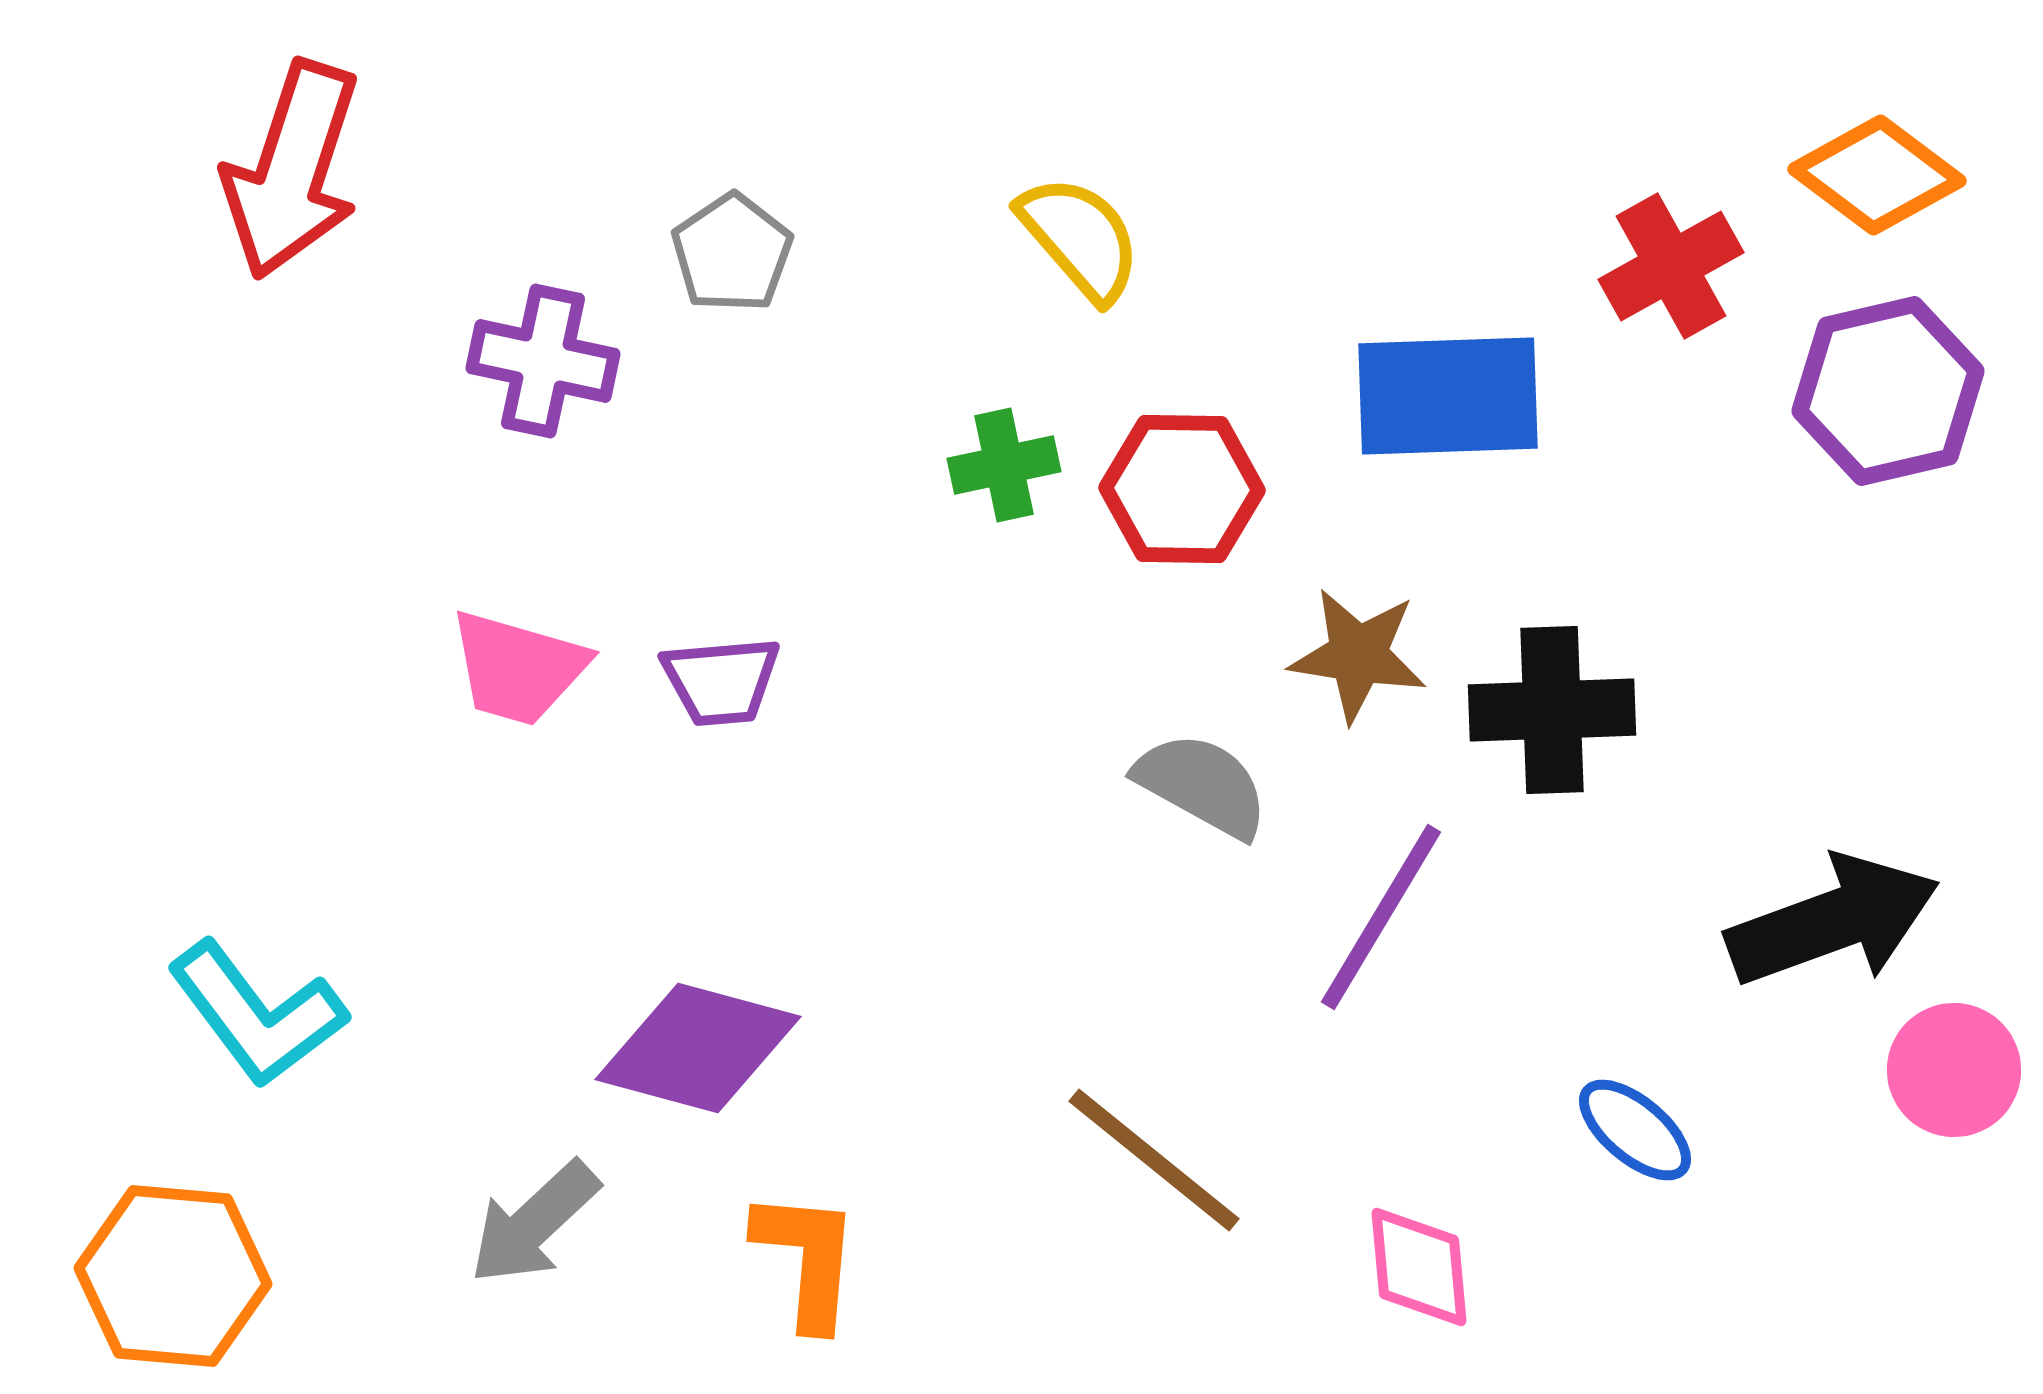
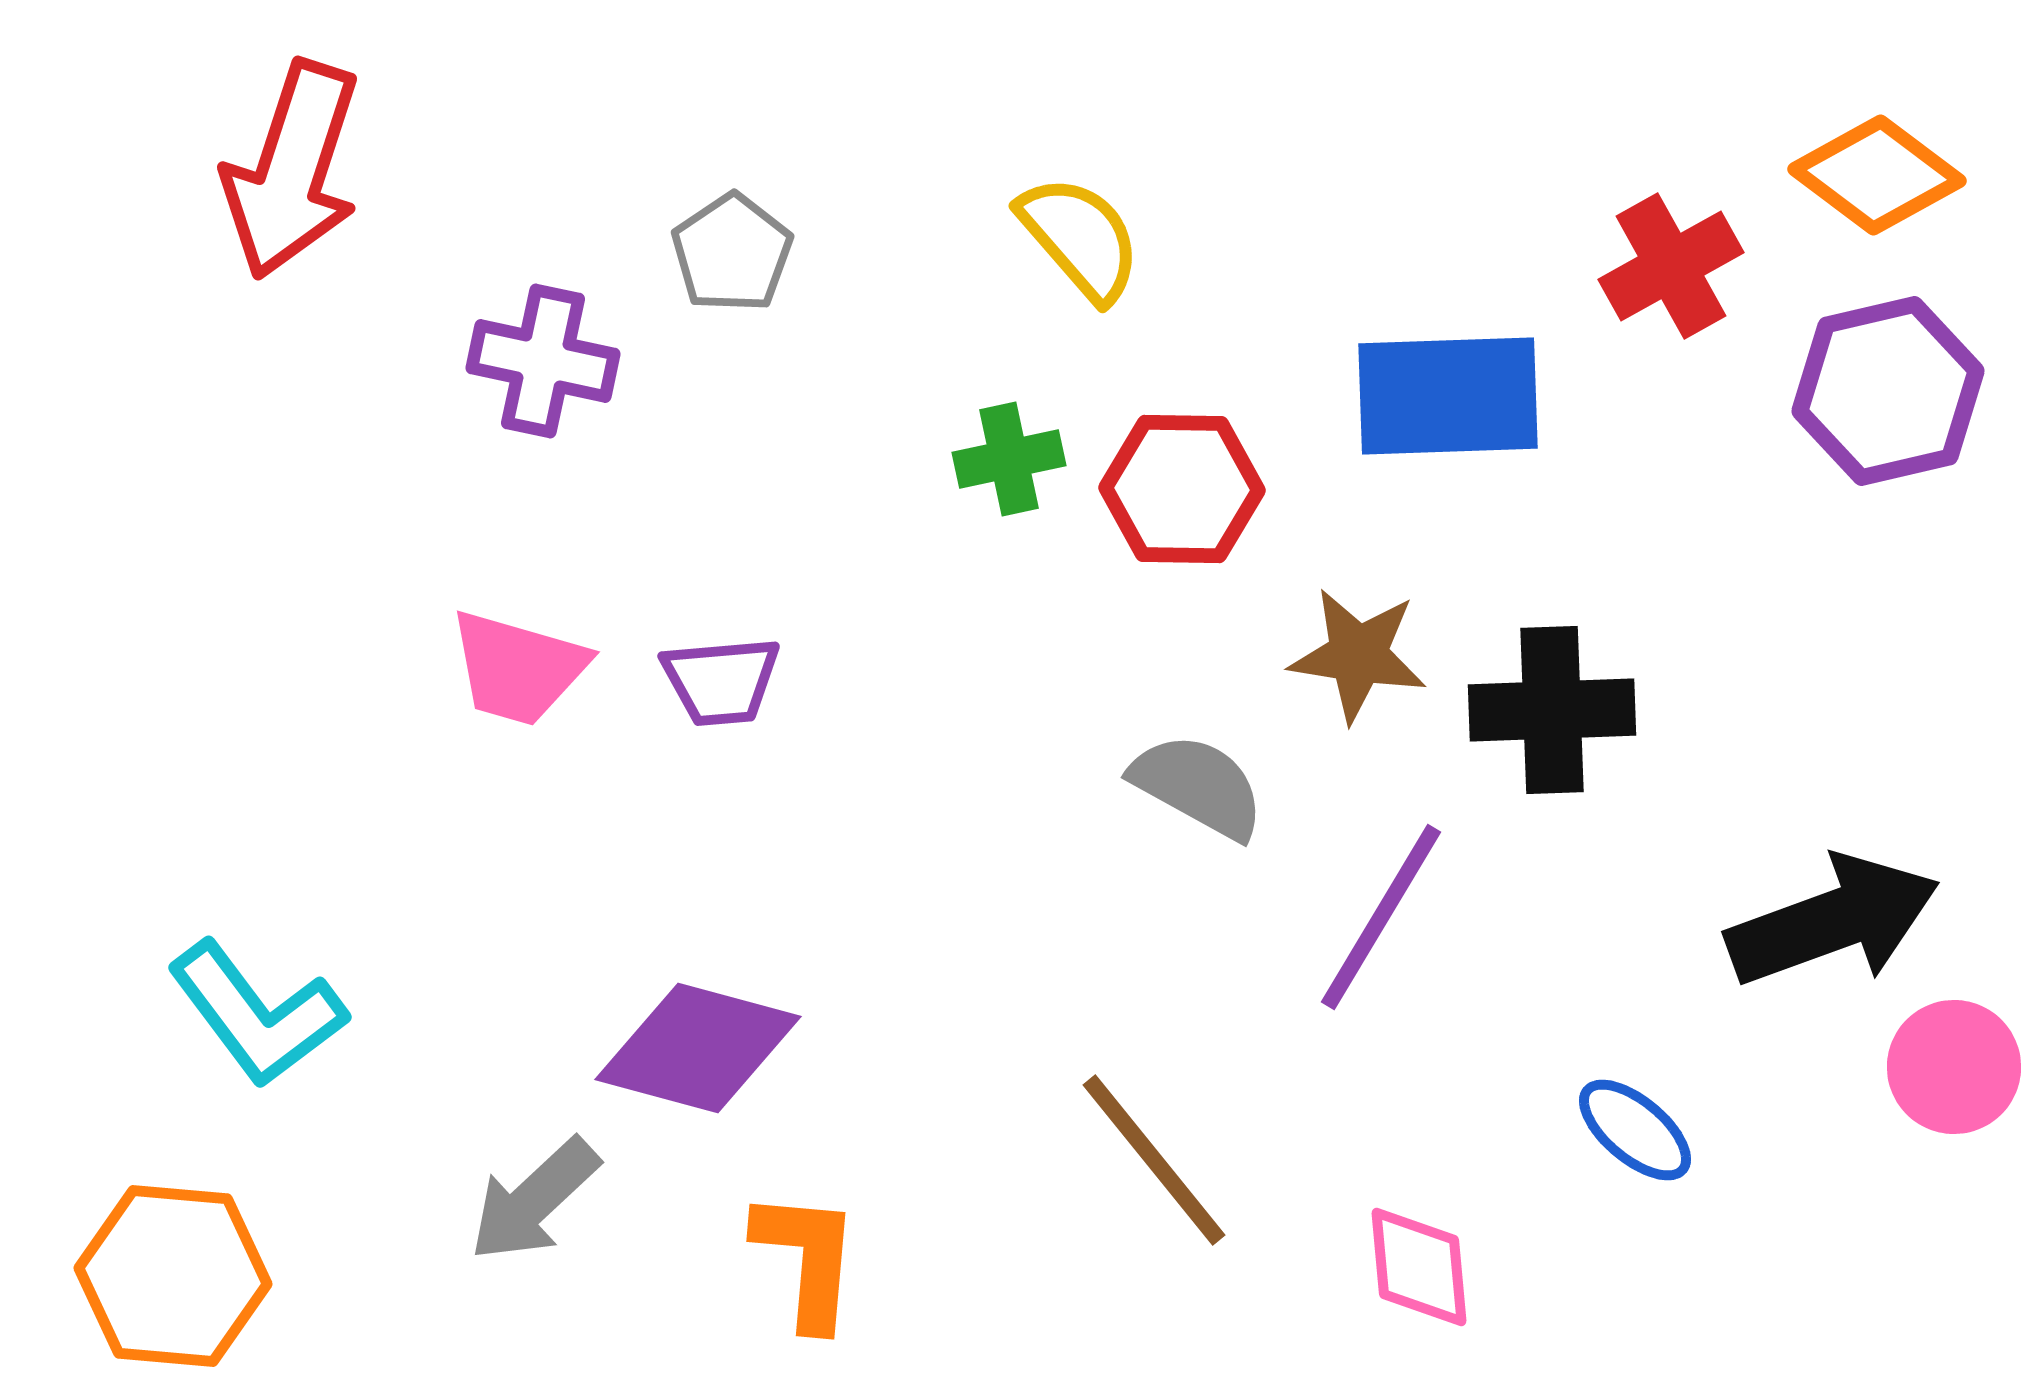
green cross: moved 5 px right, 6 px up
gray semicircle: moved 4 px left, 1 px down
pink circle: moved 3 px up
brown line: rotated 12 degrees clockwise
gray arrow: moved 23 px up
